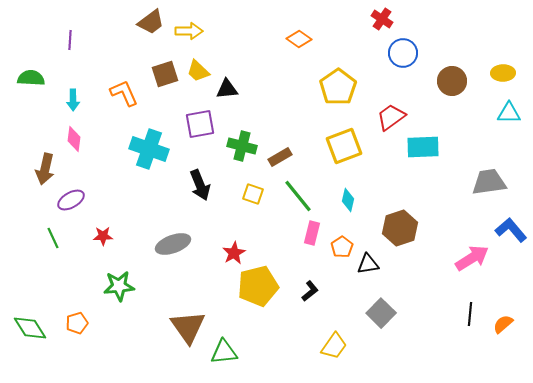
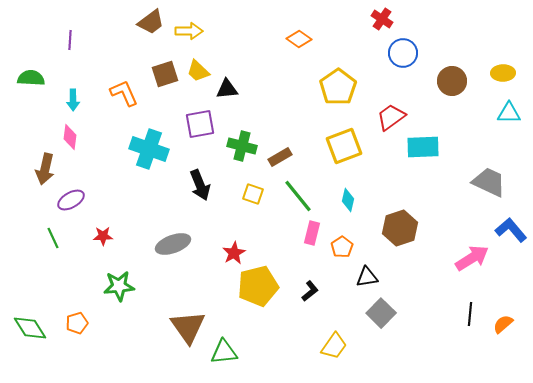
pink diamond at (74, 139): moved 4 px left, 2 px up
gray trapezoid at (489, 182): rotated 33 degrees clockwise
black triangle at (368, 264): moved 1 px left, 13 px down
